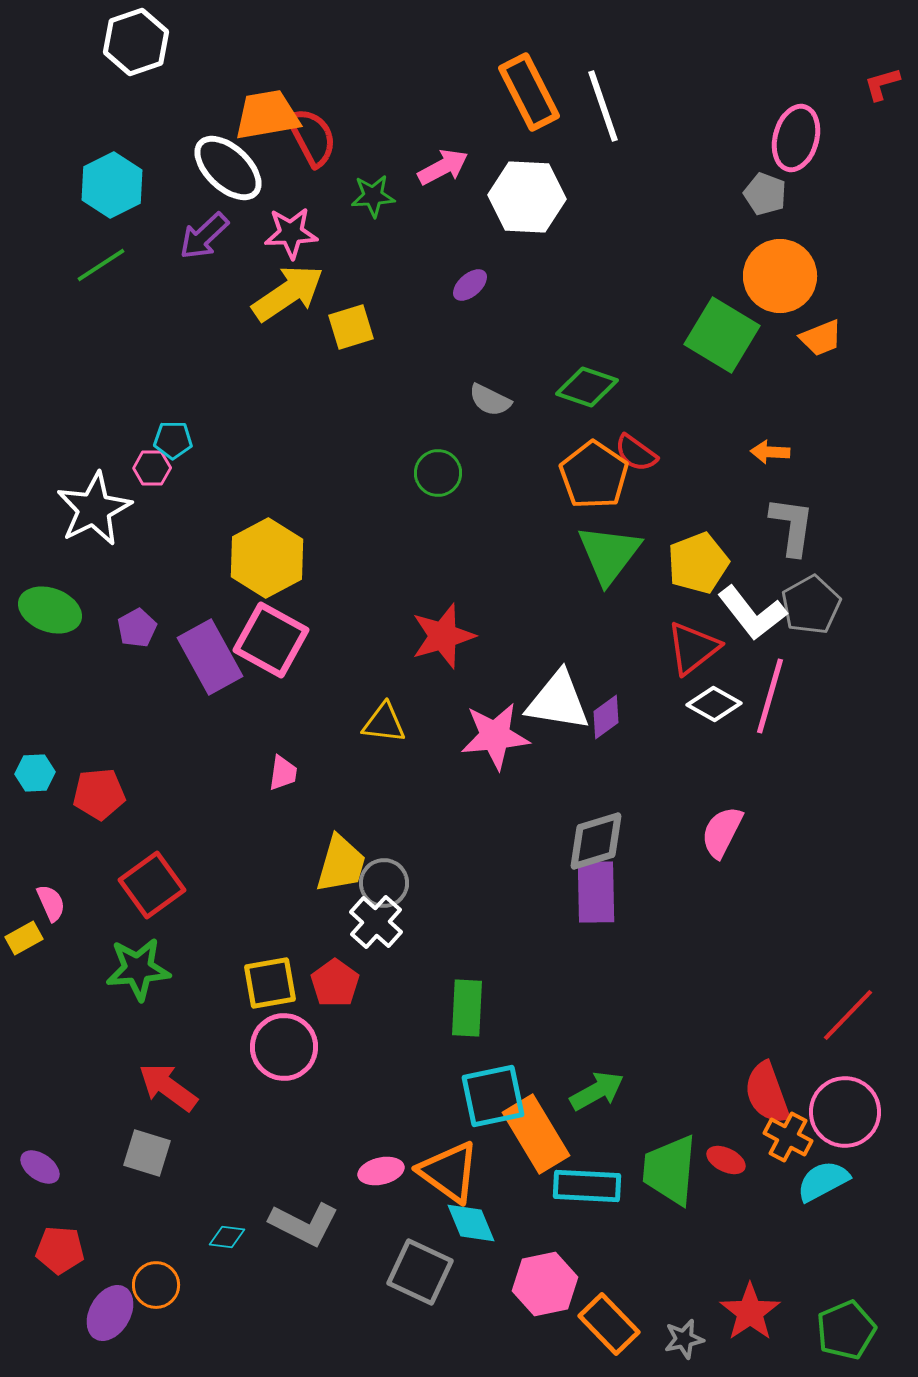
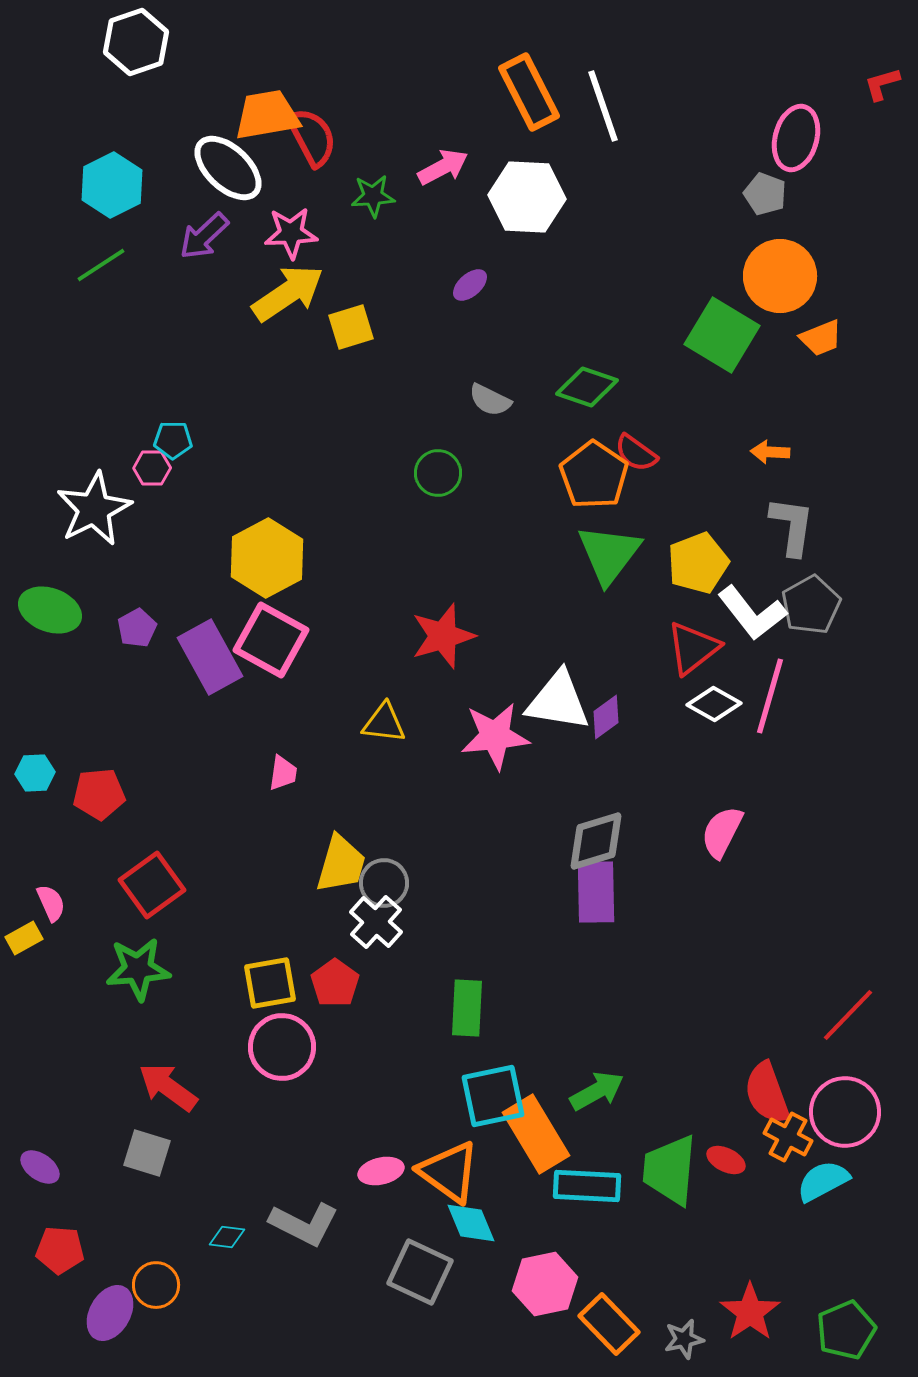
pink circle at (284, 1047): moved 2 px left
